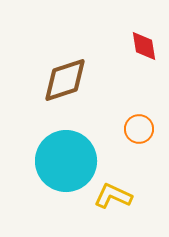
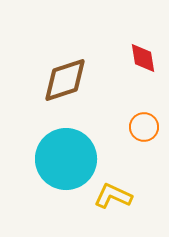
red diamond: moved 1 px left, 12 px down
orange circle: moved 5 px right, 2 px up
cyan circle: moved 2 px up
